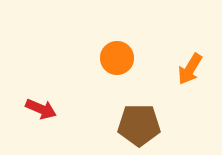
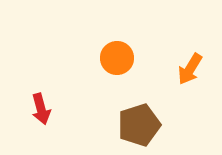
red arrow: rotated 52 degrees clockwise
brown pentagon: rotated 18 degrees counterclockwise
